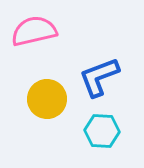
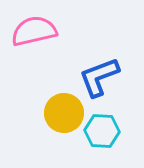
yellow circle: moved 17 px right, 14 px down
